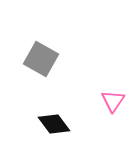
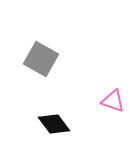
pink triangle: rotated 45 degrees counterclockwise
